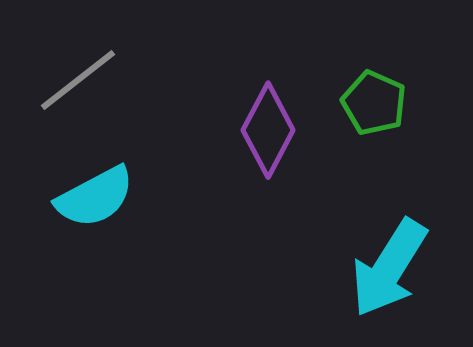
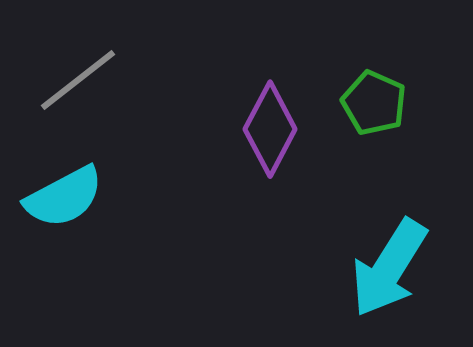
purple diamond: moved 2 px right, 1 px up
cyan semicircle: moved 31 px left
